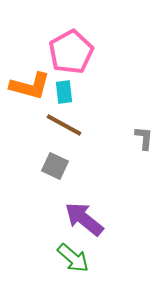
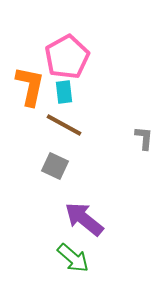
pink pentagon: moved 4 px left, 5 px down
orange L-shape: rotated 93 degrees counterclockwise
